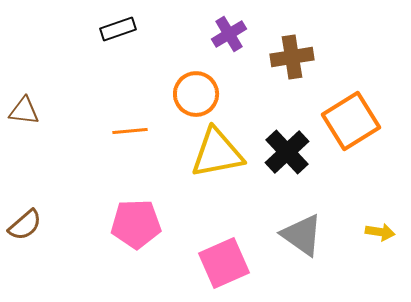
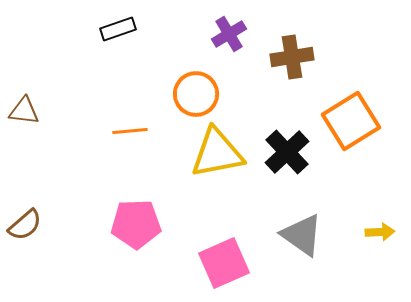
yellow arrow: rotated 12 degrees counterclockwise
